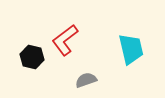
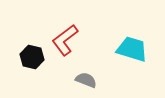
cyan trapezoid: moved 1 px right; rotated 60 degrees counterclockwise
gray semicircle: rotated 40 degrees clockwise
